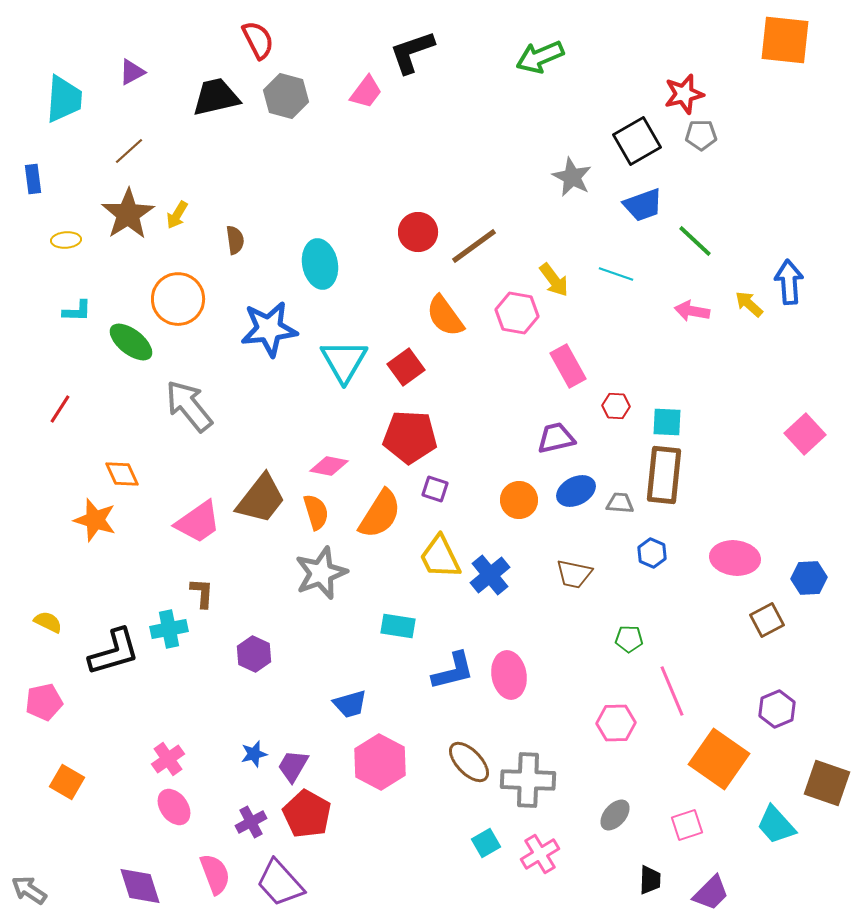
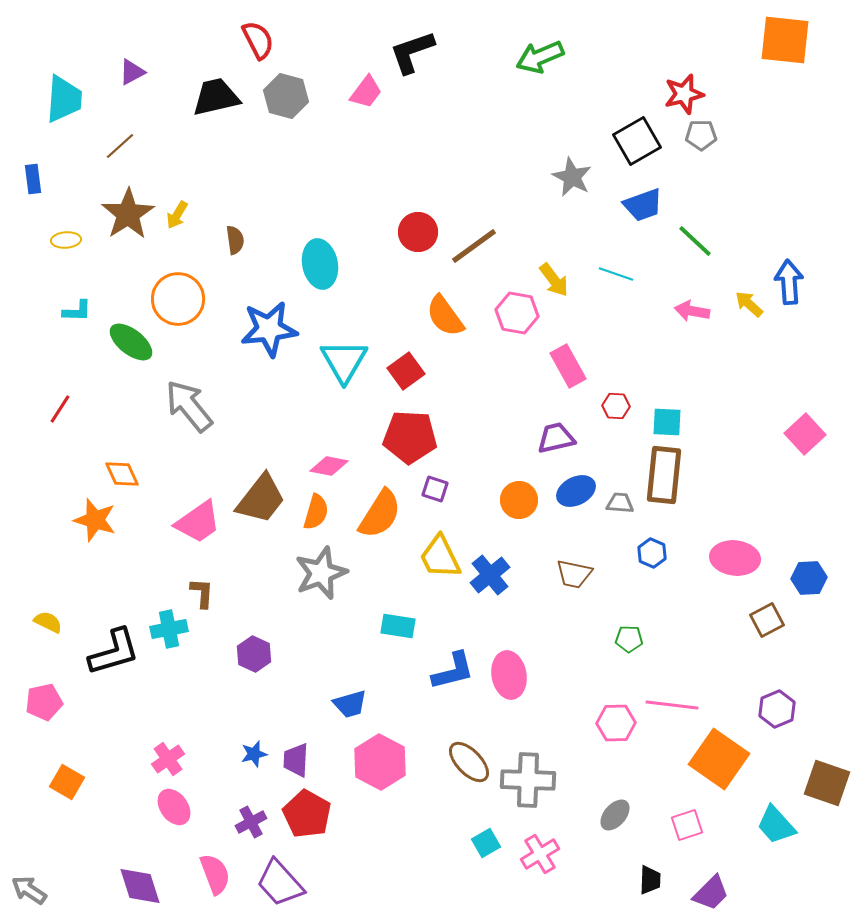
brown line at (129, 151): moved 9 px left, 5 px up
red square at (406, 367): moved 4 px down
orange semicircle at (316, 512): rotated 33 degrees clockwise
pink line at (672, 691): moved 14 px down; rotated 60 degrees counterclockwise
purple trapezoid at (293, 766): moved 3 px right, 6 px up; rotated 27 degrees counterclockwise
